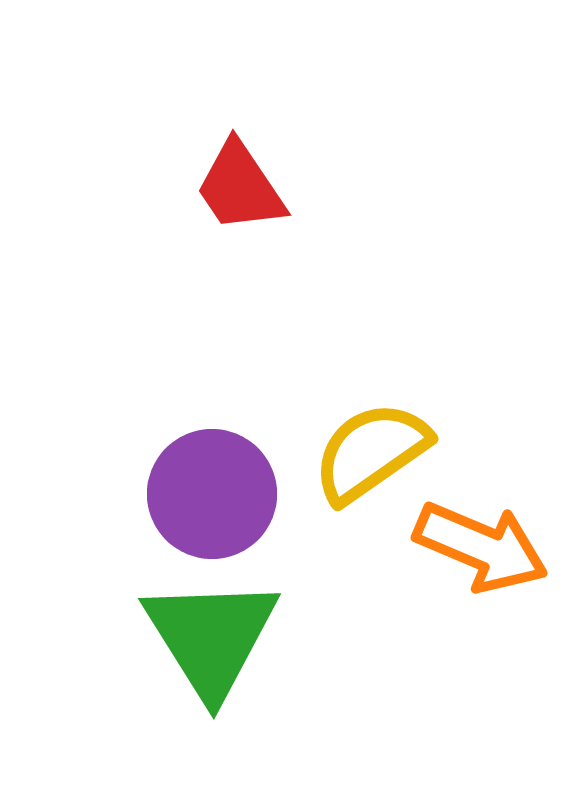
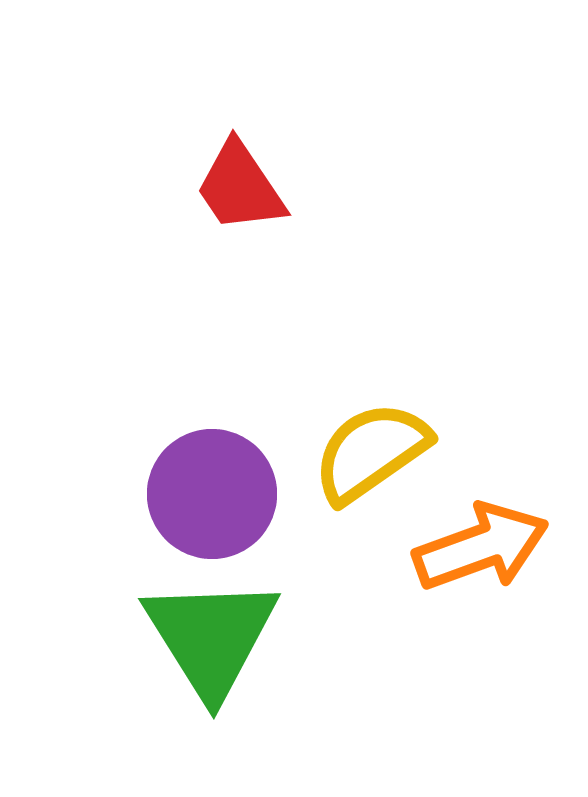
orange arrow: rotated 43 degrees counterclockwise
